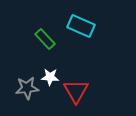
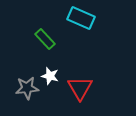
cyan rectangle: moved 8 px up
white star: moved 1 px up; rotated 12 degrees clockwise
red triangle: moved 4 px right, 3 px up
